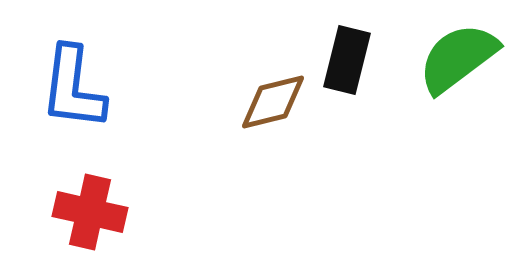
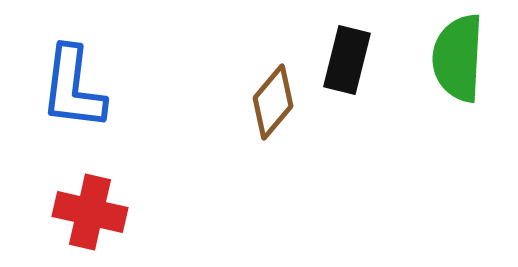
green semicircle: rotated 50 degrees counterclockwise
brown diamond: rotated 36 degrees counterclockwise
